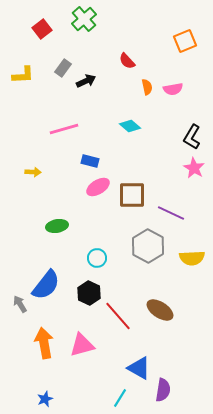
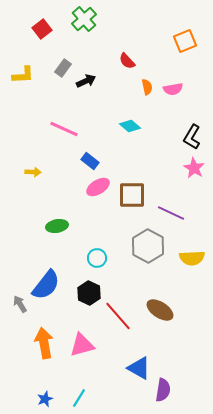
pink line: rotated 40 degrees clockwise
blue rectangle: rotated 24 degrees clockwise
cyan line: moved 41 px left
